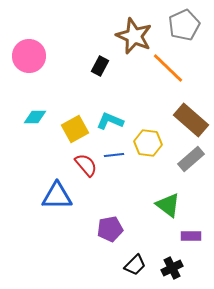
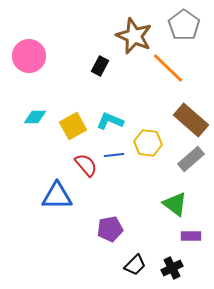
gray pentagon: rotated 12 degrees counterclockwise
yellow square: moved 2 px left, 3 px up
green triangle: moved 7 px right, 1 px up
